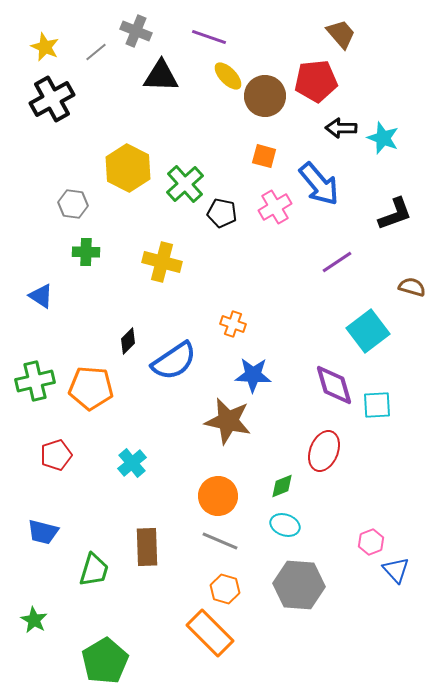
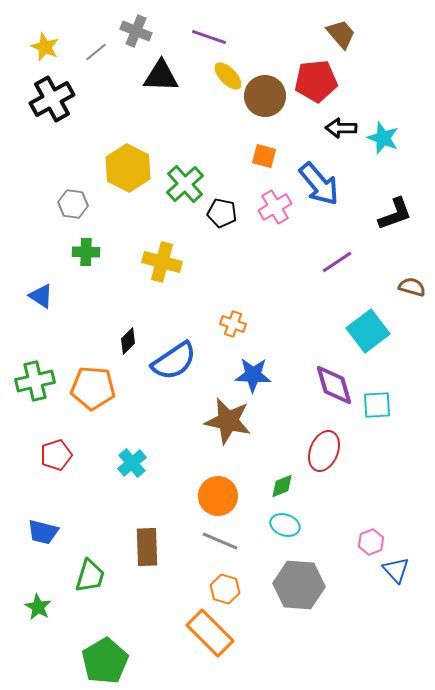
orange pentagon at (91, 388): moved 2 px right
green trapezoid at (94, 570): moved 4 px left, 6 px down
green star at (34, 620): moved 4 px right, 13 px up
